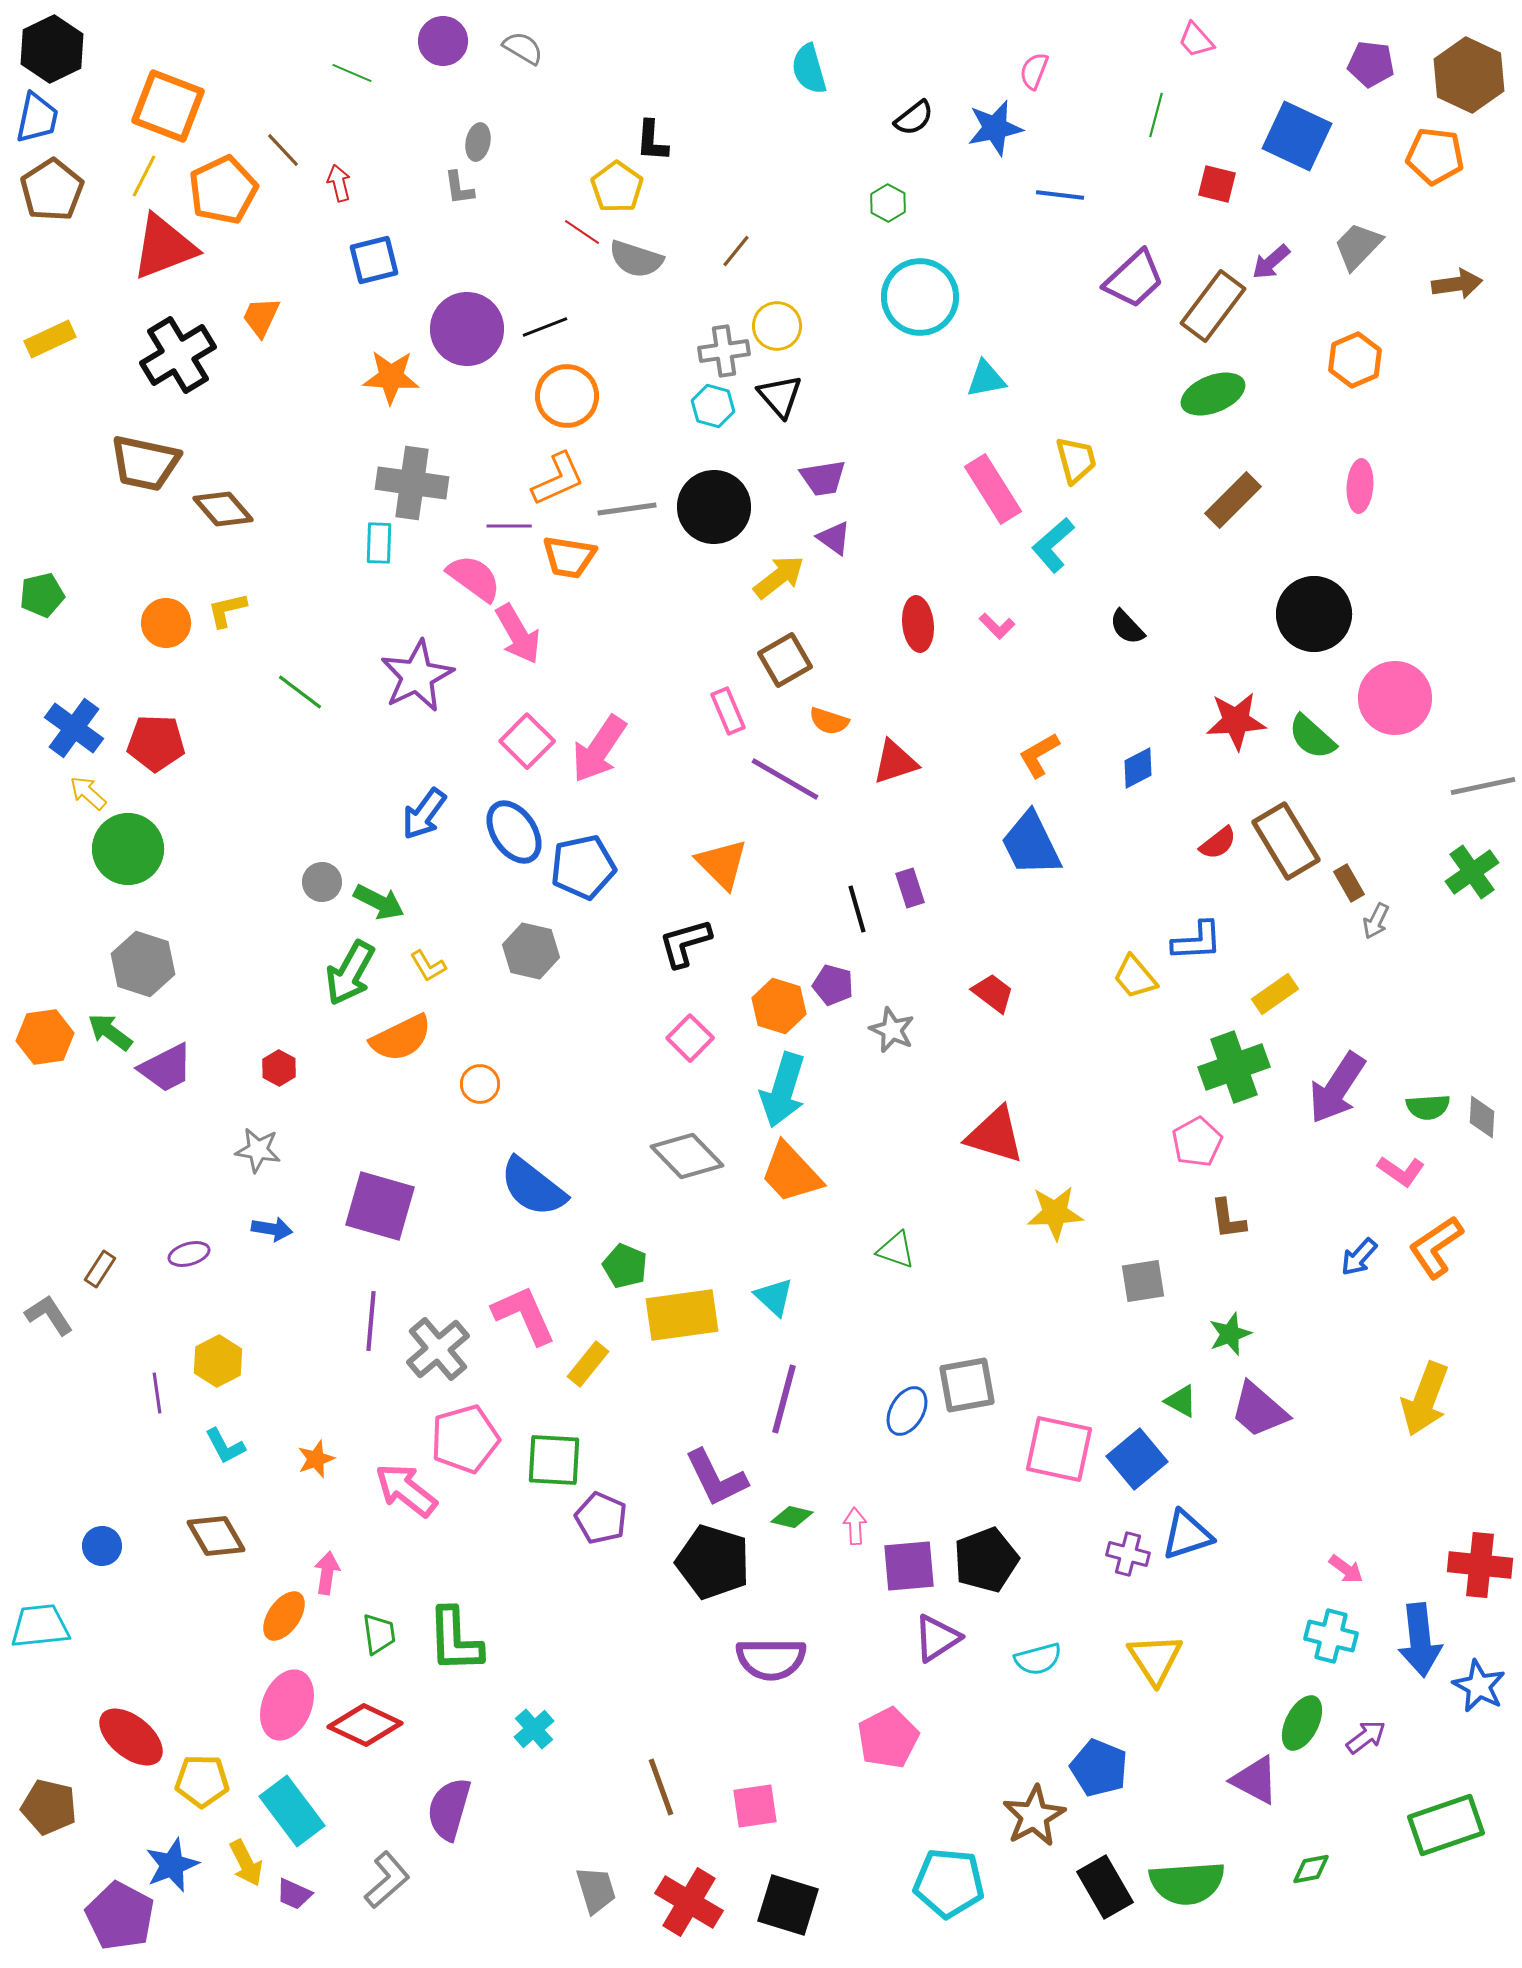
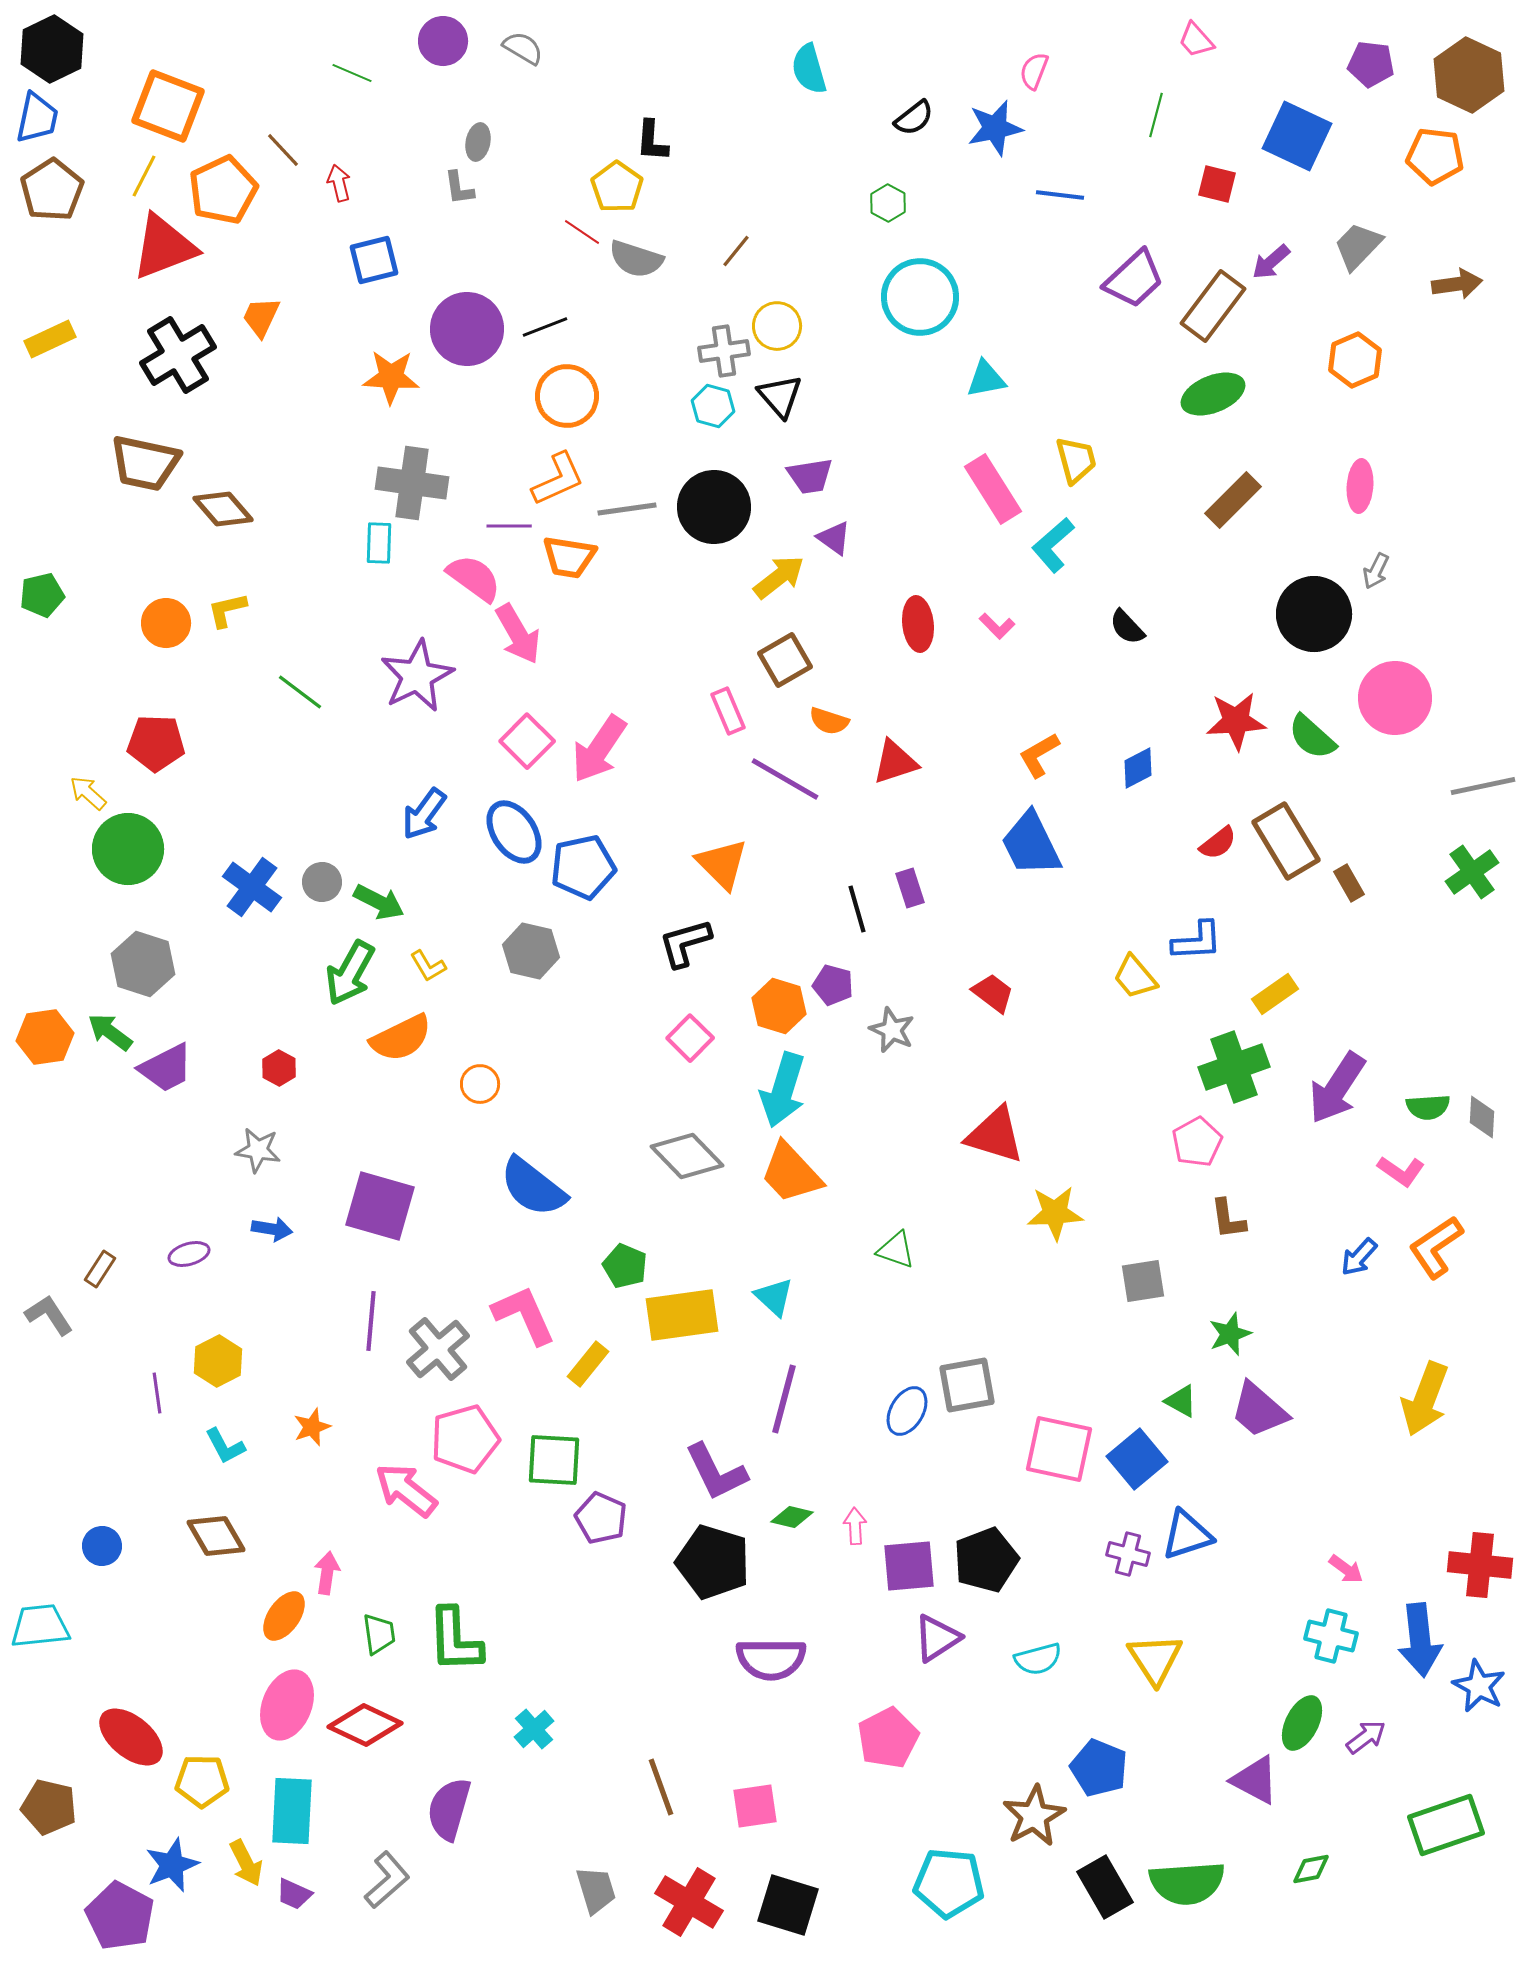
purple trapezoid at (823, 478): moved 13 px left, 2 px up
blue cross at (74, 728): moved 178 px right, 159 px down
gray arrow at (1376, 921): moved 350 px up
orange star at (316, 1459): moved 4 px left, 32 px up
purple L-shape at (716, 1478): moved 6 px up
cyan rectangle at (292, 1811): rotated 40 degrees clockwise
